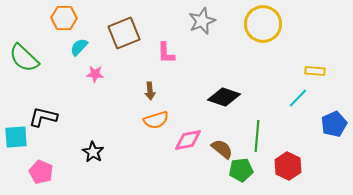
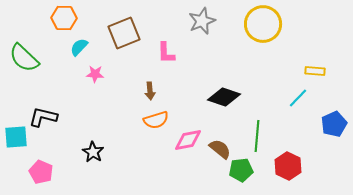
brown semicircle: moved 2 px left
